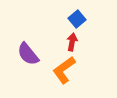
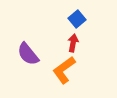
red arrow: moved 1 px right, 1 px down
